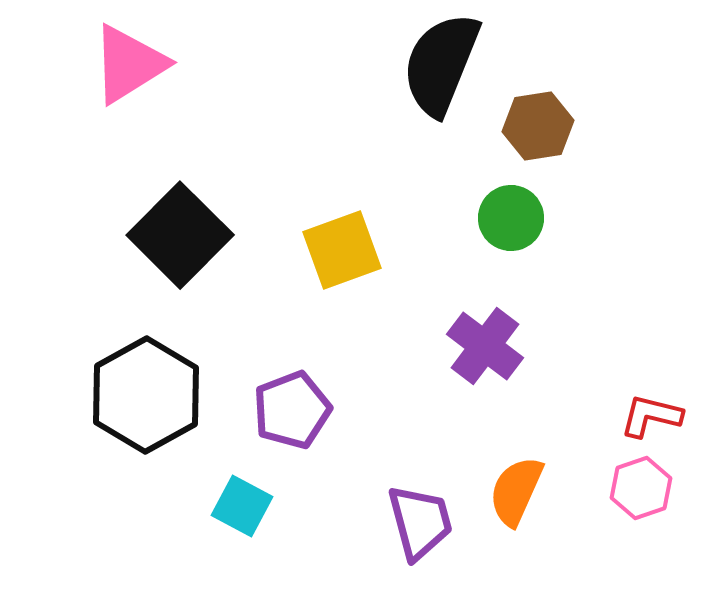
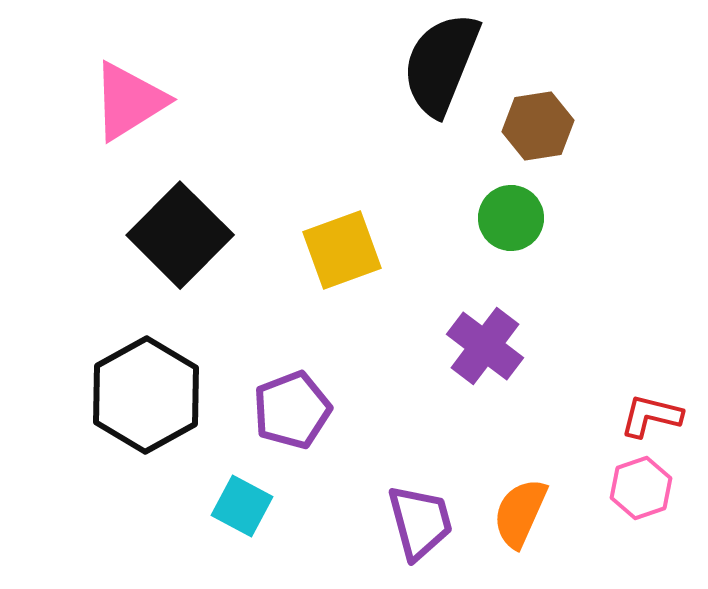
pink triangle: moved 37 px down
orange semicircle: moved 4 px right, 22 px down
